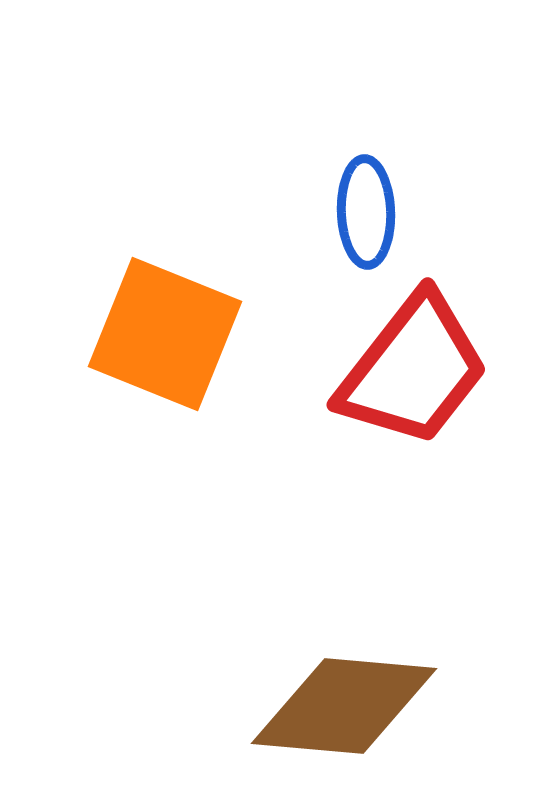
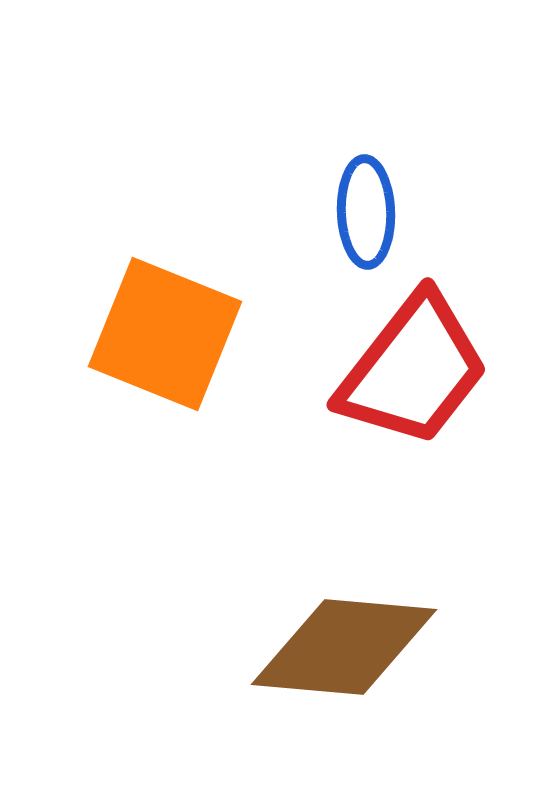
brown diamond: moved 59 px up
